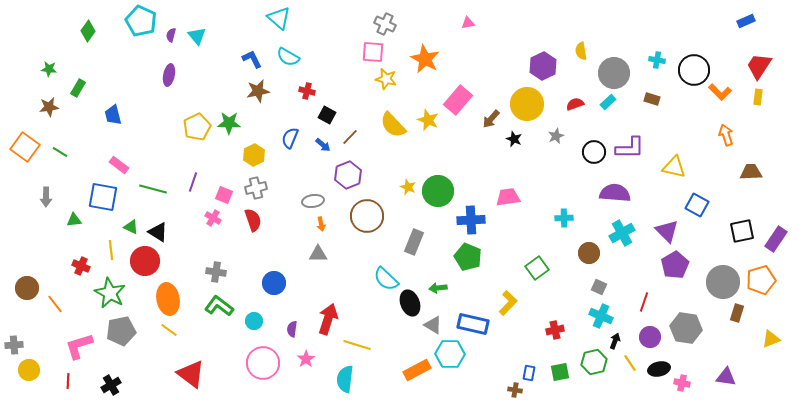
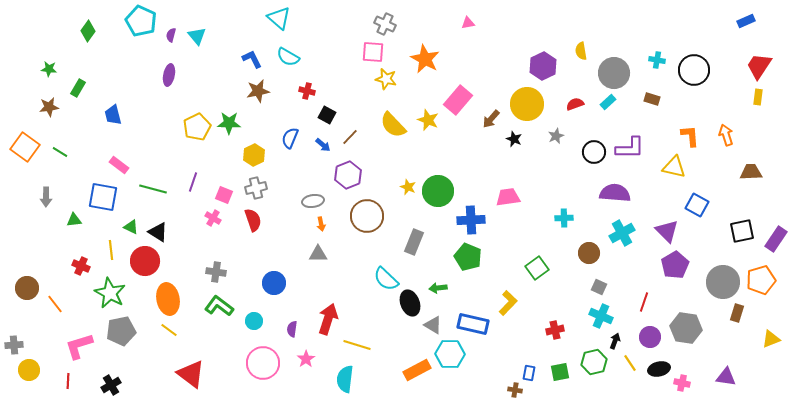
orange L-shape at (720, 92): moved 30 px left, 44 px down; rotated 140 degrees counterclockwise
